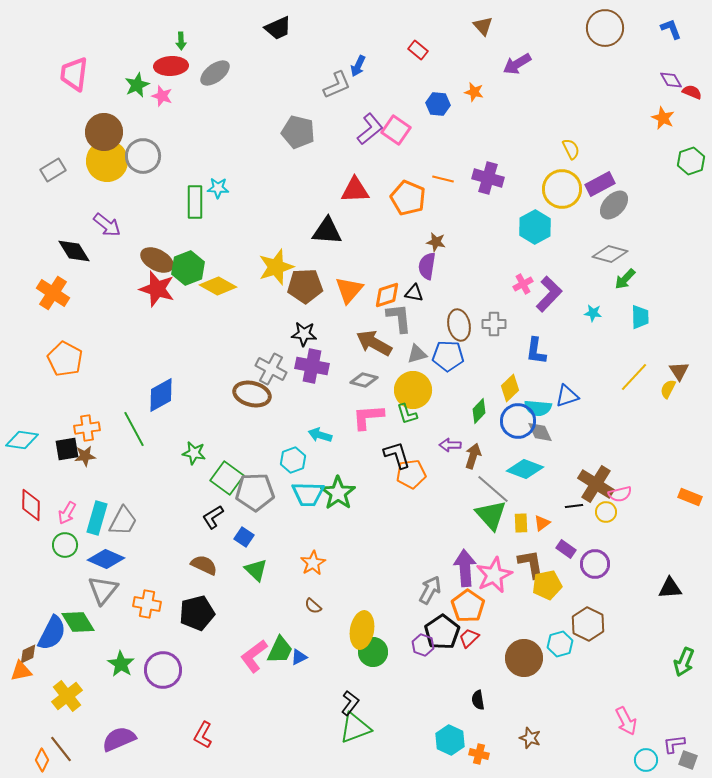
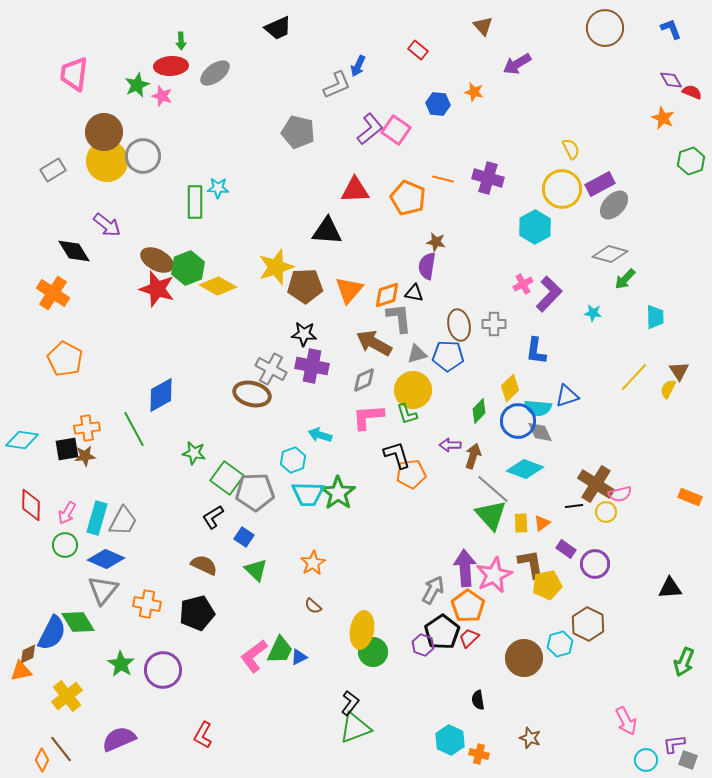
cyan trapezoid at (640, 317): moved 15 px right
gray diamond at (364, 380): rotated 40 degrees counterclockwise
gray arrow at (430, 590): moved 3 px right
